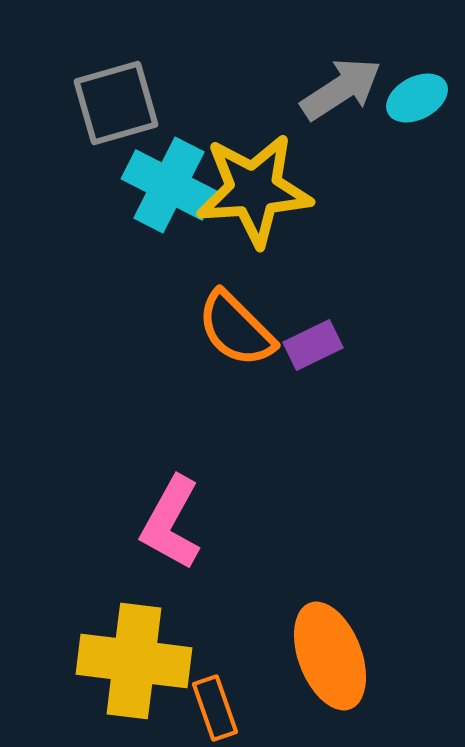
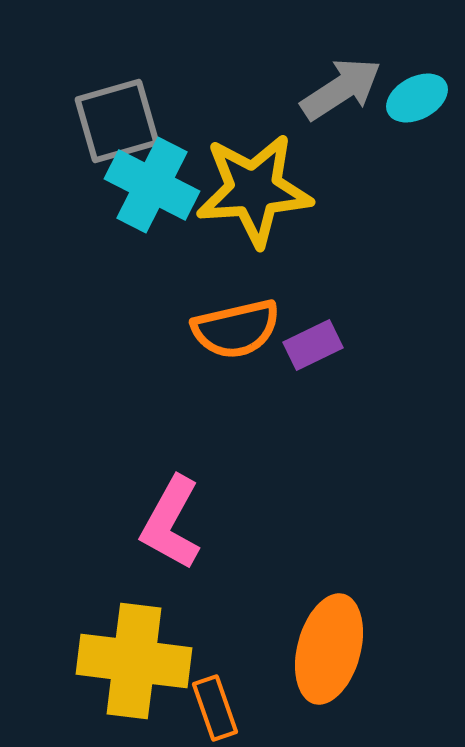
gray square: moved 1 px right, 18 px down
cyan cross: moved 17 px left
orange semicircle: rotated 58 degrees counterclockwise
orange ellipse: moved 1 px left, 7 px up; rotated 36 degrees clockwise
